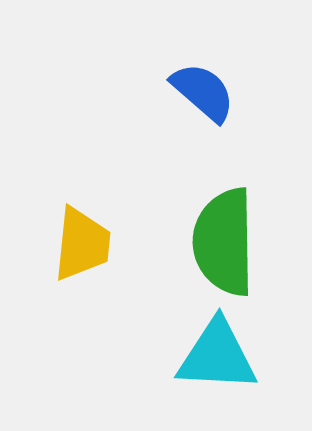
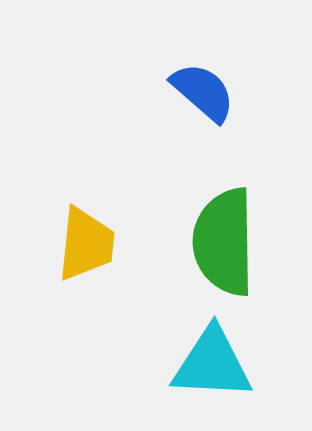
yellow trapezoid: moved 4 px right
cyan triangle: moved 5 px left, 8 px down
